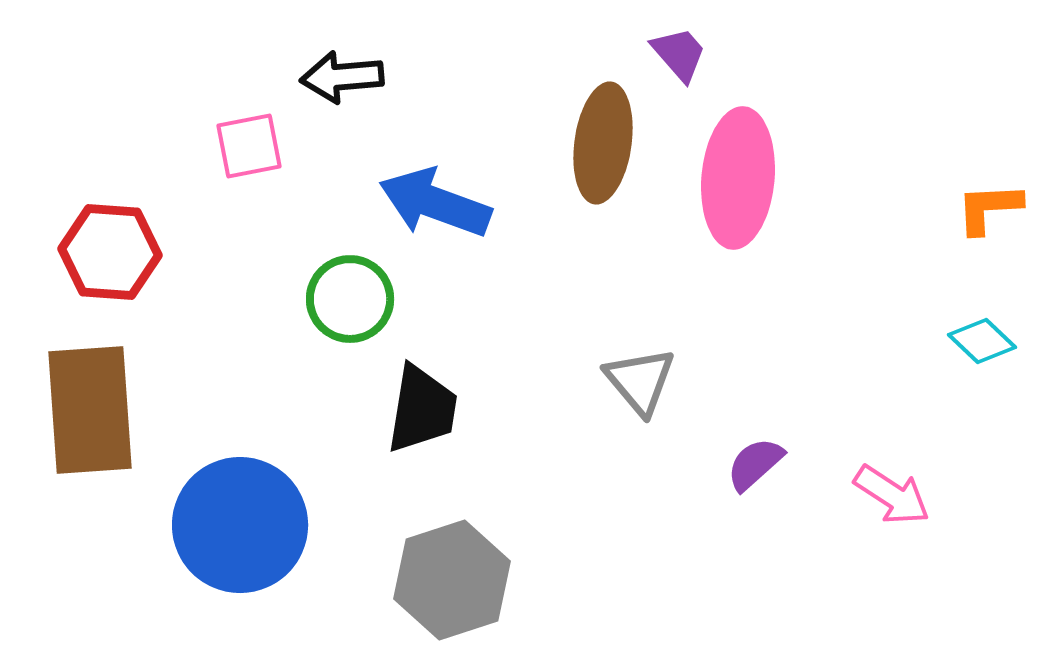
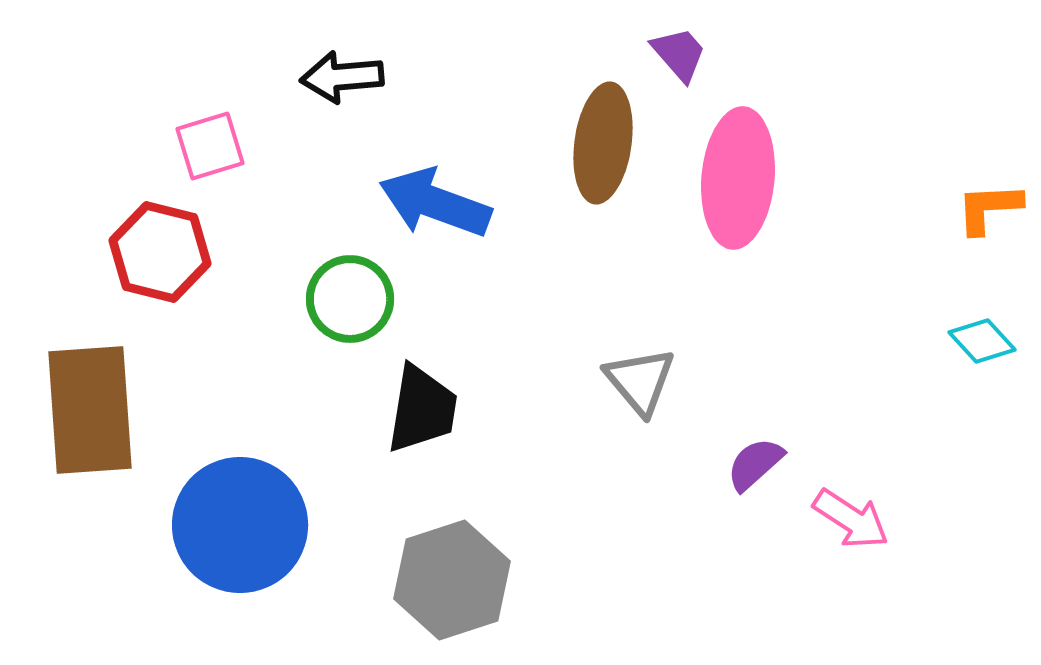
pink square: moved 39 px left; rotated 6 degrees counterclockwise
red hexagon: moved 50 px right; rotated 10 degrees clockwise
cyan diamond: rotated 4 degrees clockwise
pink arrow: moved 41 px left, 24 px down
